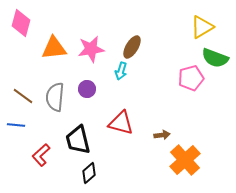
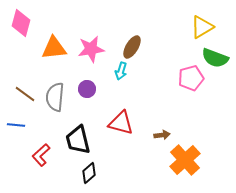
brown line: moved 2 px right, 2 px up
